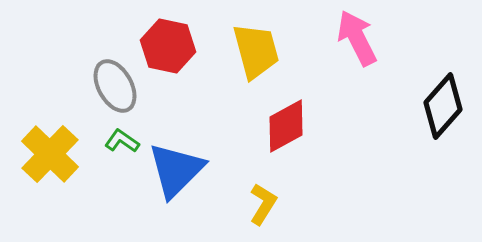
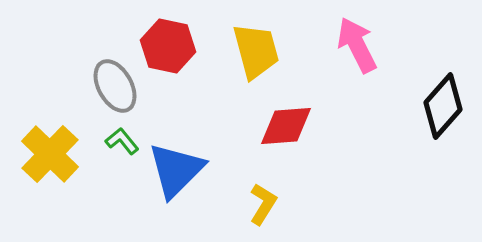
pink arrow: moved 7 px down
red diamond: rotated 24 degrees clockwise
green L-shape: rotated 16 degrees clockwise
